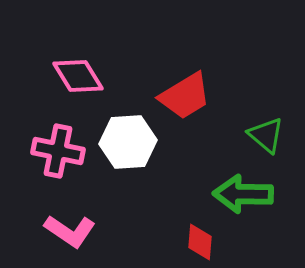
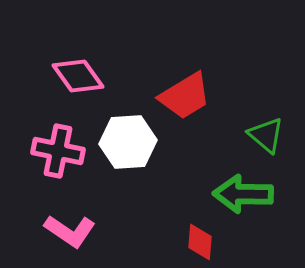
pink diamond: rotated 4 degrees counterclockwise
